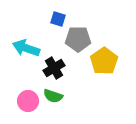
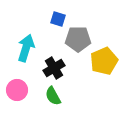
cyan arrow: rotated 88 degrees clockwise
yellow pentagon: rotated 12 degrees clockwise
green semicircle: rotated 42 degrees clockwise
pink circle: moved 11 px left, 11 px up
